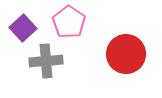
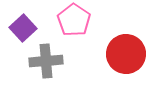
pink pentagon: moved 5 px right, 2 px up
